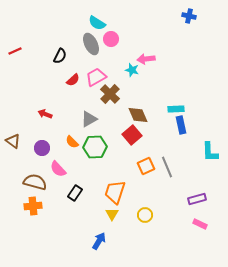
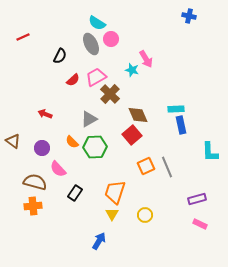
red line: moved 8 px right, 14 px up
pink arrow: rotated 114 degrees counterclockwise
